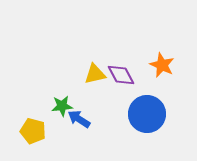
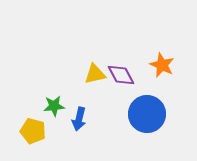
green star: moved 8 px left
blue arrow: rotated 110 degrees counterclockwise
